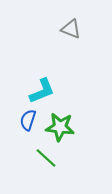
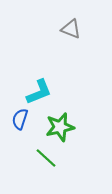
cyan L-shape: moved 3 px left, 1 px down
blue semicircle: moved 8 px left, 1 px up
green star: rotated 20 degrees counterclockwise
